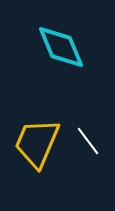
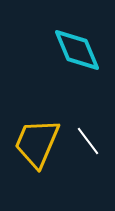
cyan diamond: moved 16 px right, 3 px down
